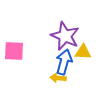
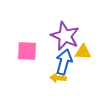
pink square: moved 13 px right
